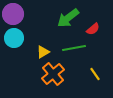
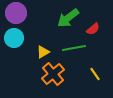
purple circle: moved 3 px right, 1 px up
